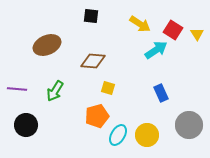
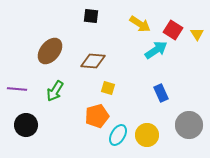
brown ellipse: moved 3 px right, 6 px down; rotated 28 degrees counterclockwise
